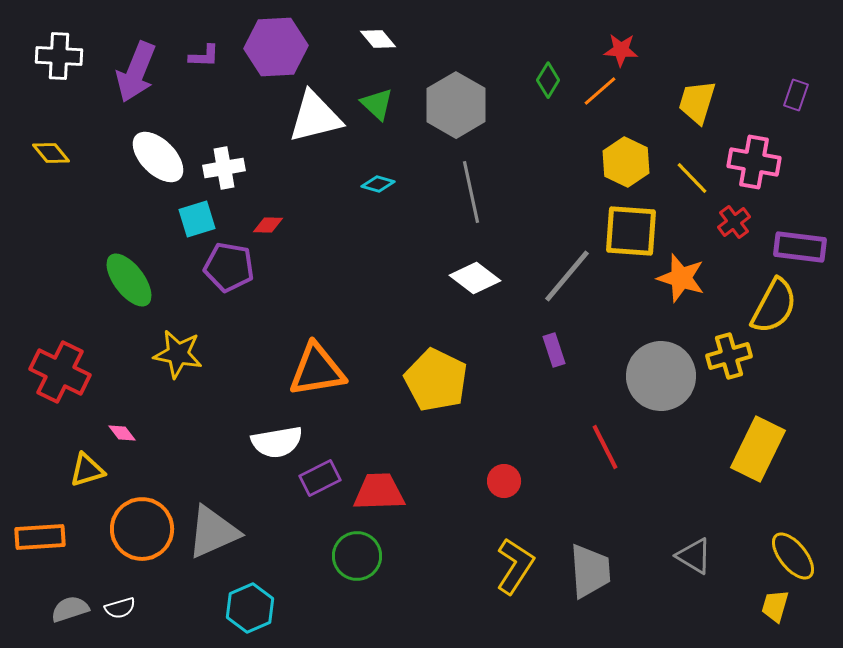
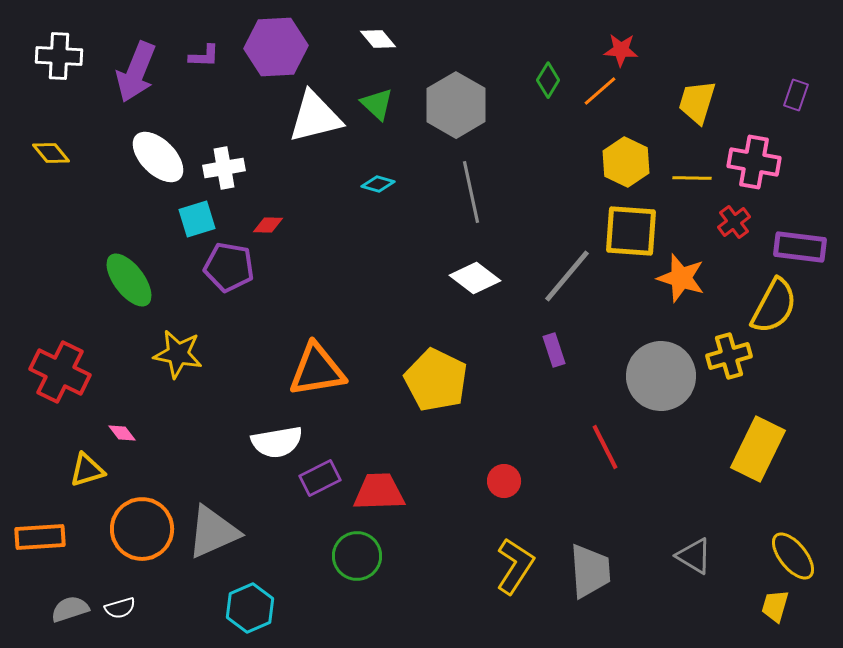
yellow line at (692, 178): rotated 45 degrees counterclockwise
